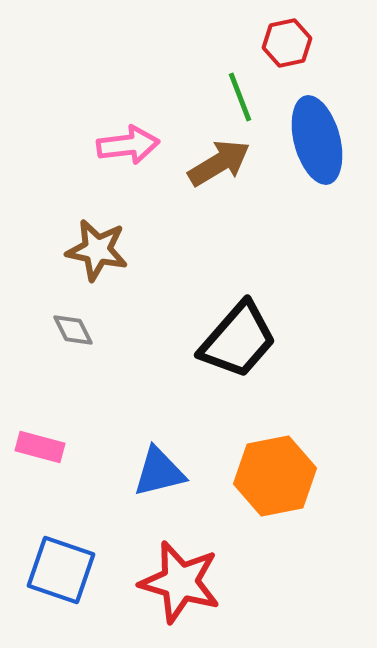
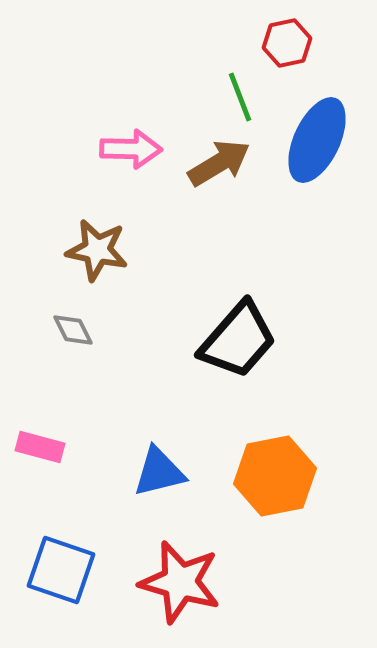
blue ellipse: rotated 40 degrees clockwise
pink arrow: moved 3 px right, 4 px down; rotated 8 degrees clockwise
